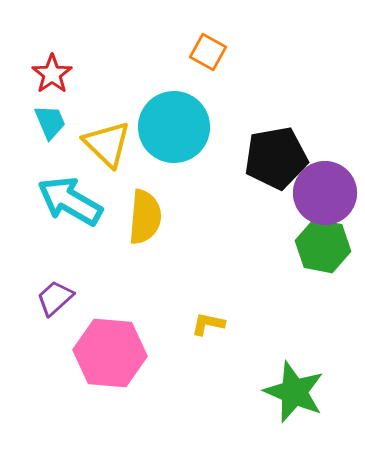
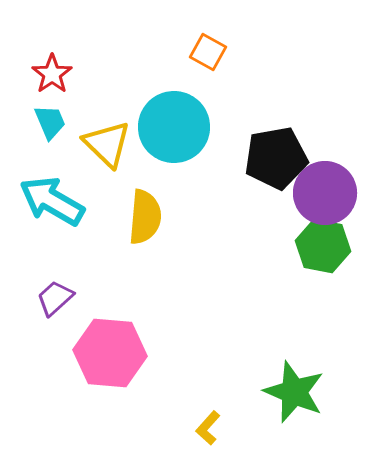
cyan arrow: moved 18 px left
yellow L-shape: moved 104 px down; rotated 60 degrees counterclockwise
